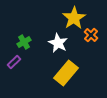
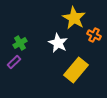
yellow star: rotated 10 degrees counterclockwise
orange cross: moved 3 px right; rotated 16 degrees counterclockwise
green cross: moved 4 px left, 1 px down
yellow rectangle: moved 10 px right, 3 px up
